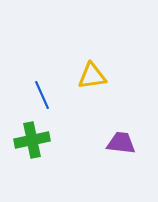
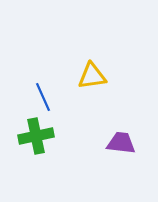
blue line: moved 1 px right, 2 px down
green cross: moved 4 px right, 4 px up
